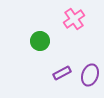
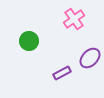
green circle: moved 11 px left
purple ellipse: moved 17 px up; rotated 25 degrees clockwise
